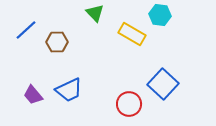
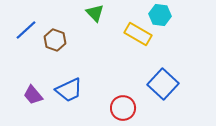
yellow rectangle: moved 6 px right
brown hexagon: moved 2 px left, 2 px up; rotated 20 degrees clockwise
red circle: moved 6 px left, 4 px down
